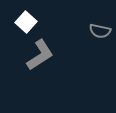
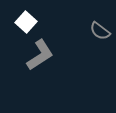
gray semicircle: rotated 25 degrees clockwise
